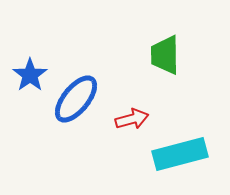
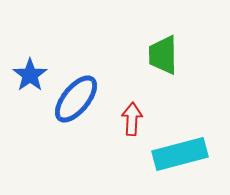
green trapezoid: moved 2 px left
red arrow: rotated 72 degrees counterclockwise
